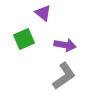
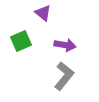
green square: moved 3 px left, 2 px down
gray L-shape: rotated 16 degrees counterclockwise
